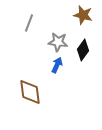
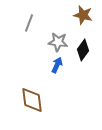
brown diamond: moved 2 px right, 8 px down
